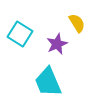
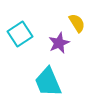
cyan square: rotated 25 degrees clockwise
purple star: moved 2 px right, 1 px up
